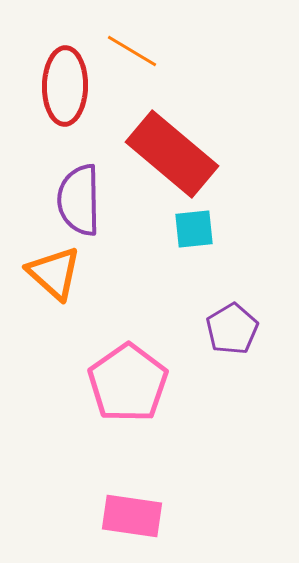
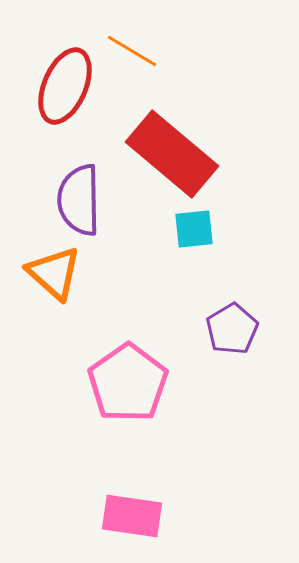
red ellipse: rotated 22 degrees clockwise
